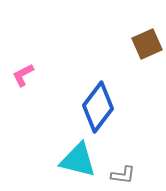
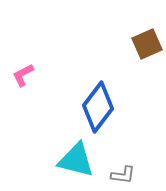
cyan triangle: moved 2 px left
